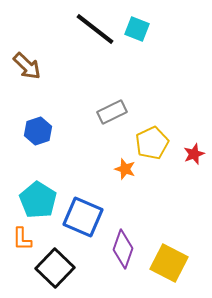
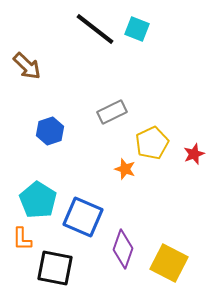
blue hexagon: moved 12 px right
black square: rotated 33 degrees counterclockwise
